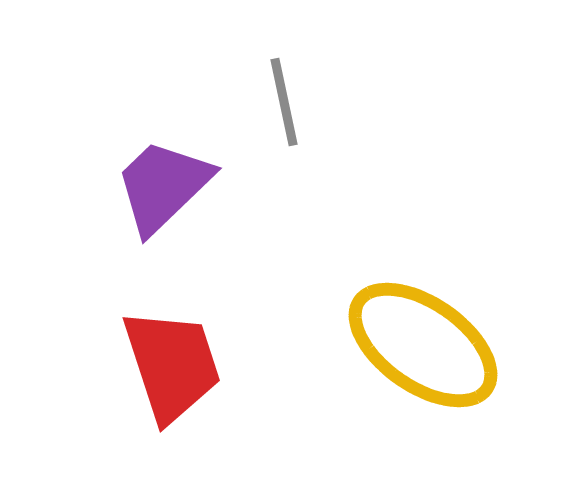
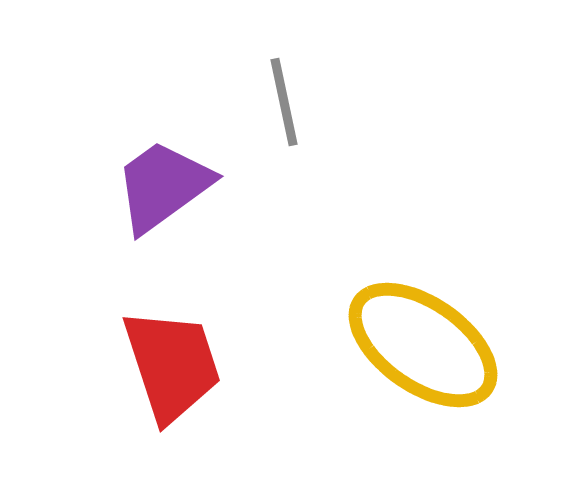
purple trapezoid: rotated 8 degrees clockwise
